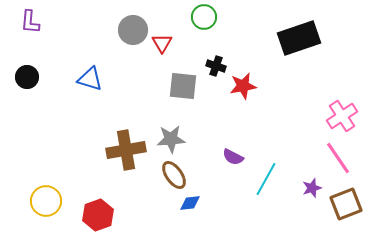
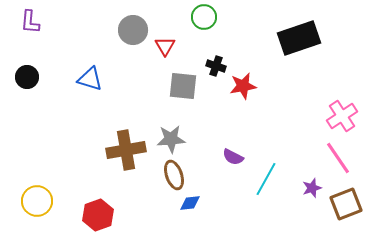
red triangle: moved 3 px right, 3 px down
brown ellipse: rotated 16 degrees clockwise
yellow circle: moved 9 px left
